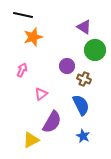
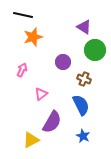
purple circle: moved 4 px left, 4 px up
